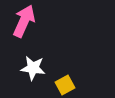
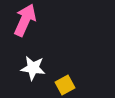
pink arrow: moved 1 px right, 1 px up
